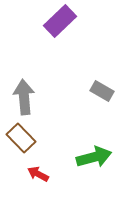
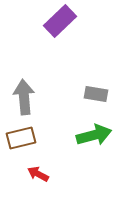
gray rectangle: moved 6 px left, 3 px down; rotated 20 degrees counterclockwise
brown rectangle: rotated 60 degrees counterclockwise
green arrow: moved 22 px up
